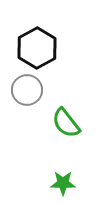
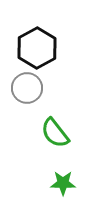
gray circle: moved 2 px up
green semicircle: moved 11 px left, 10 px down
